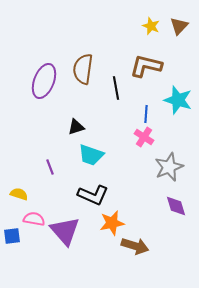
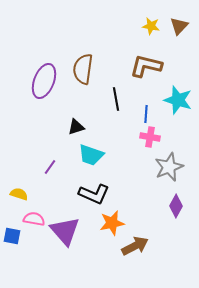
yellow star: rotated 12 degrees counterclockwise
black line: moved 11 px down
pink cross: moved 6 px right; rotated 24 degrees counterclockwise
purple line: rotated 56 degrees clockwise
black L-shape: moved 1 px right, 1 px up
purple diamond: rotated 45 degrees clockwise
blue square: rotated 18 degrees clockwise
brown arrow: rotated 44 degrees counterclockwise
